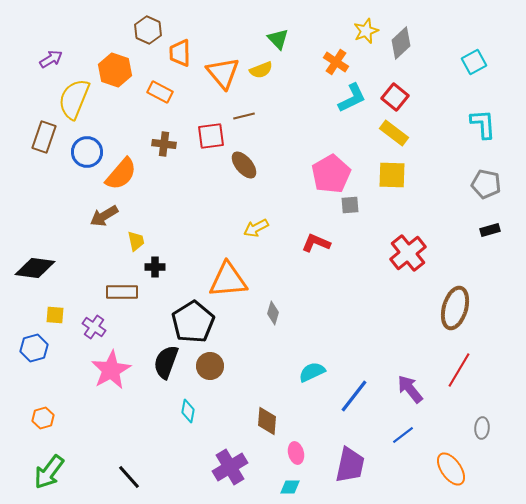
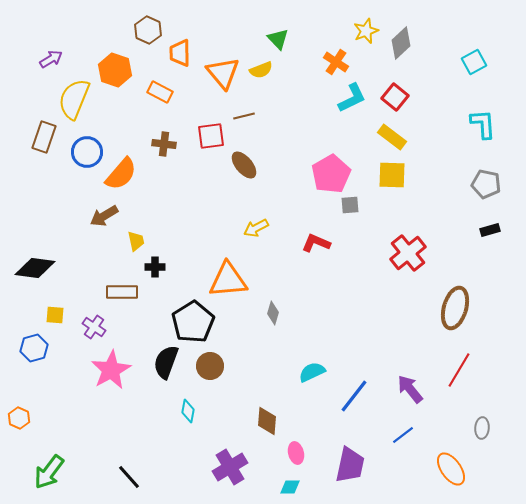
yellow rectangle at (394, 133): moved 2 px left, 4 px down
orange hexagon at (43, 418): moved 24 px left; rotated 20 degrees counterclockwise
